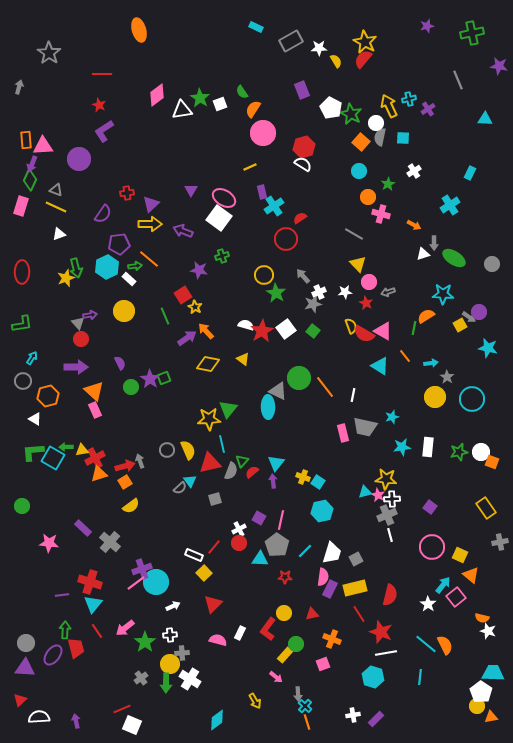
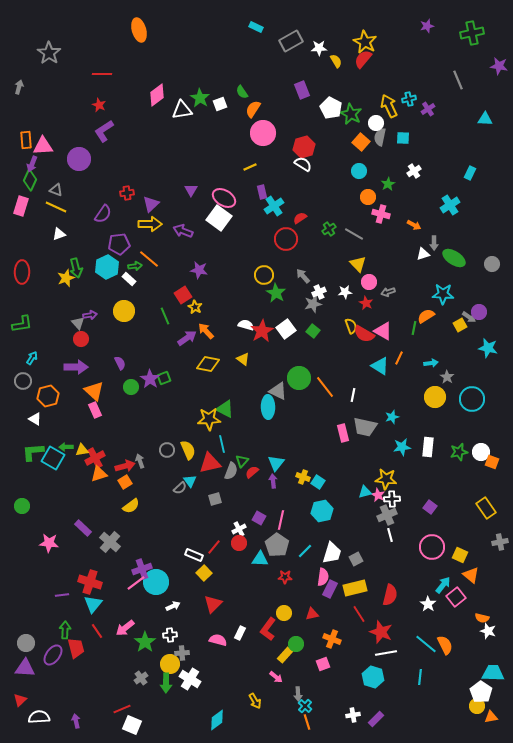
green cross at (222, 256): moved 107 px right, 27 px up; rotated 16 degrees counterclockwise
orange line at (405, 356): moved 6 px left, 2 px down; rotated 64 degrees clockwise
green triangle at (228, 409): moved 3 px left; rotated 42 degrees counterclockwise
